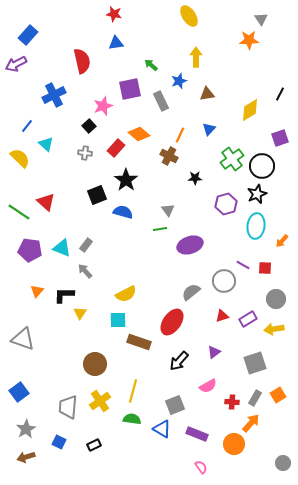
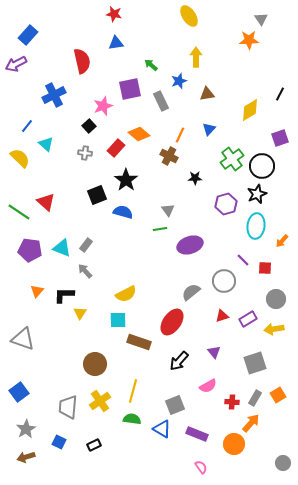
purple line at (243, 265): moved 5 px up; rotated 16 degrees clockwise
purple triangle at (214, 352): rotated 32 degrees counterclockwise
